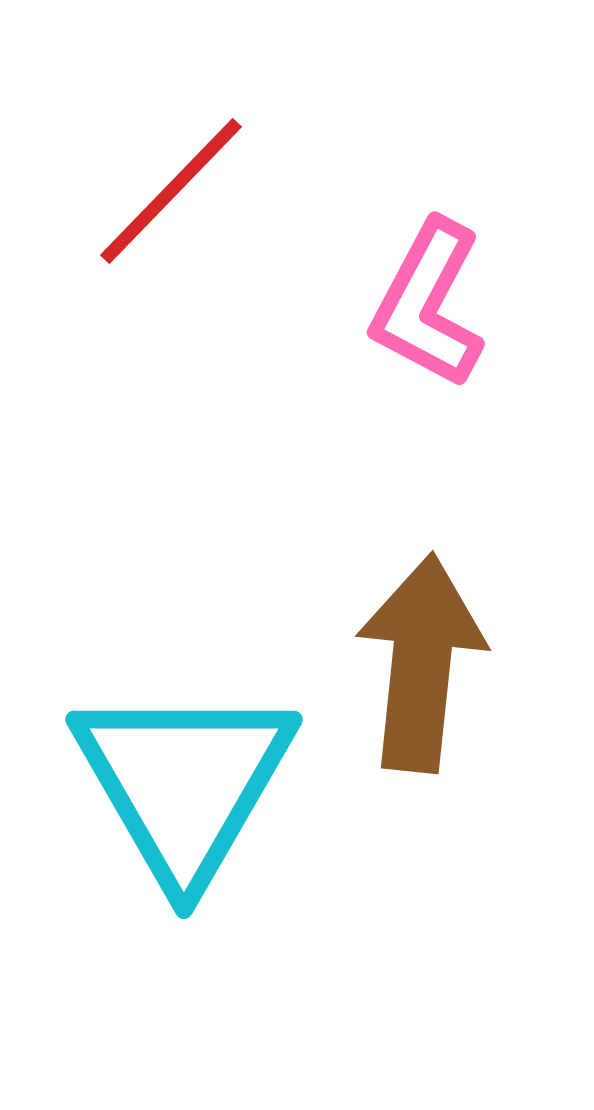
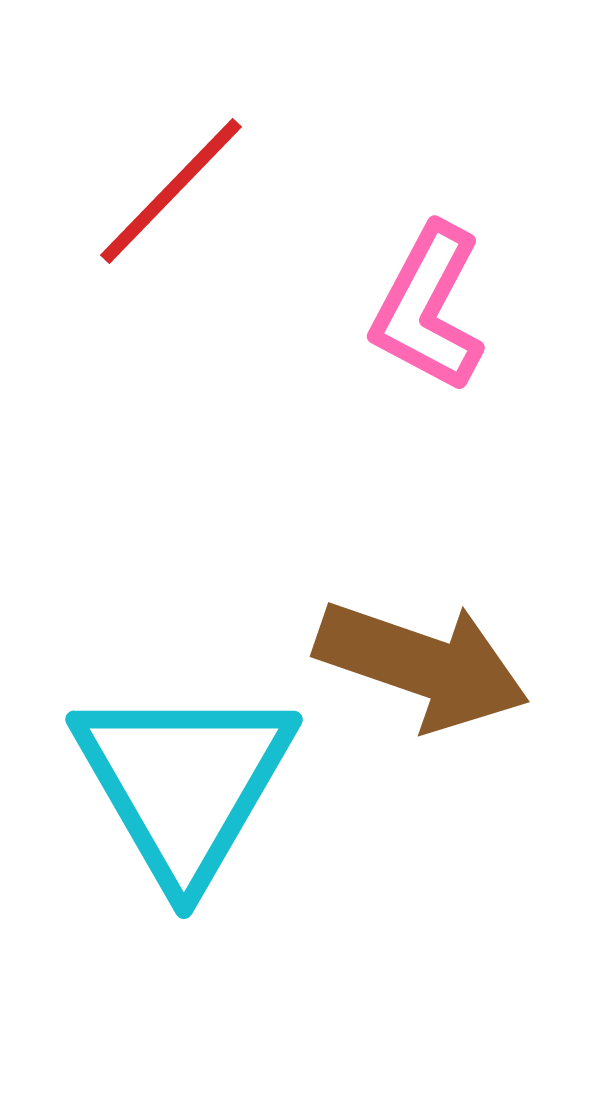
pink L-shape: moved 4 px down
brown arrow: moved 1 px right, 2 px down; rotated 103 degrees clockwise
